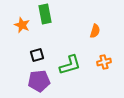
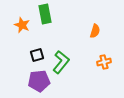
green L-shape: moved 9 px left, 3 px up; rotated 35 degrees counterclockwise
